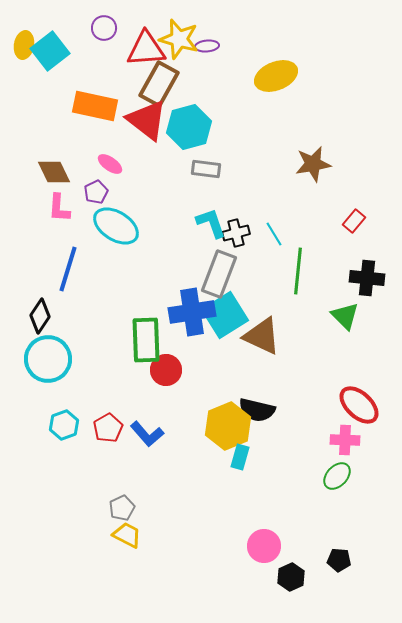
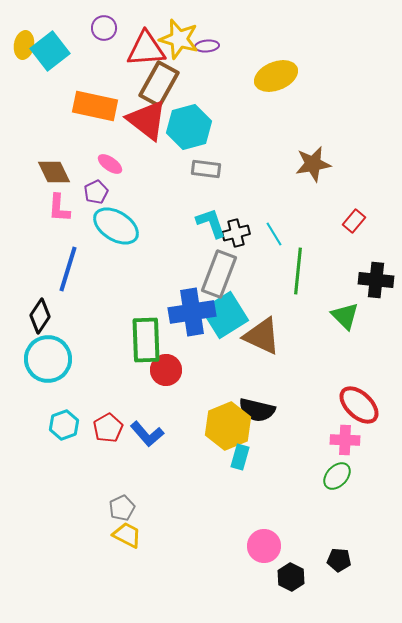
black cross at (367, 278): moved 9 px right, 2 px down
black hexagon at (291, 577): rotated 8 degrees counterclockwise
